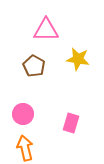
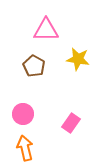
pink rectangle: rotated 18 degrees clockwise
